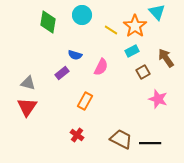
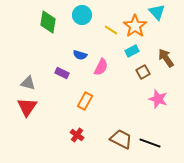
blue semicircle: moved 5 px right
purple rectangle: rotated 64 degrees clockwise
black line: rotated 20 degrees clockwise
